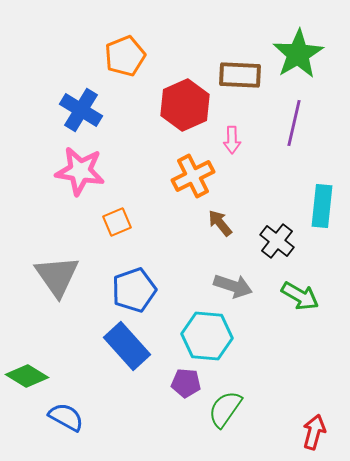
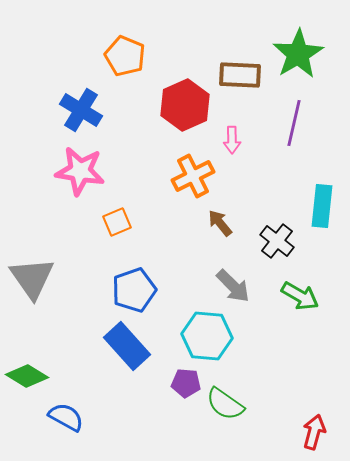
orange pentagon: rotated 27 degrees counterclockwise
gray triangle: moved 25 px left, 2 px down
gray arrow: rotated 27 degrees clockwise
green semicircle: moved 5 px up; rotated 90 degrees counterclockwise
